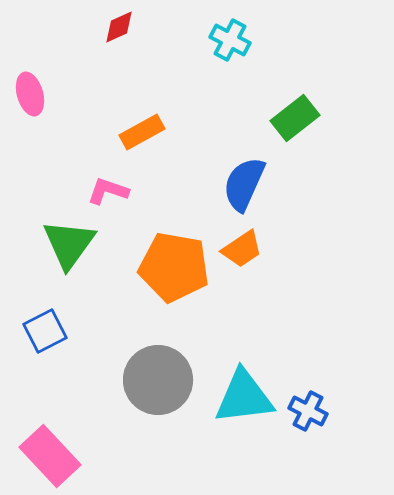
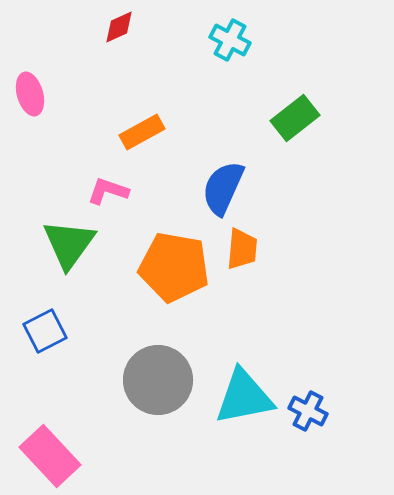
blue semicircle: moved 21 px left, 4 px down
orange trapezoid: rotated 51 degrees counterclockwise
cyan triangle: rotated 4 degrees counterclockwise
